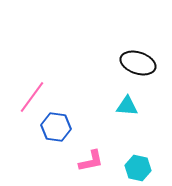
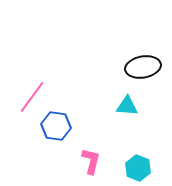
black ellipse: moved 5 px right, 4 px down; rotated 28 degrees counterclockwise
blue hexagon: moved 1 px up
pink L-shape: rotated 64 degrees counterclockwise
cyan hexagon: rotated 10 degrees clockwise
